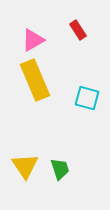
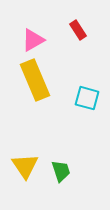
green trapezoid: moved 1 px right, 2 px down
